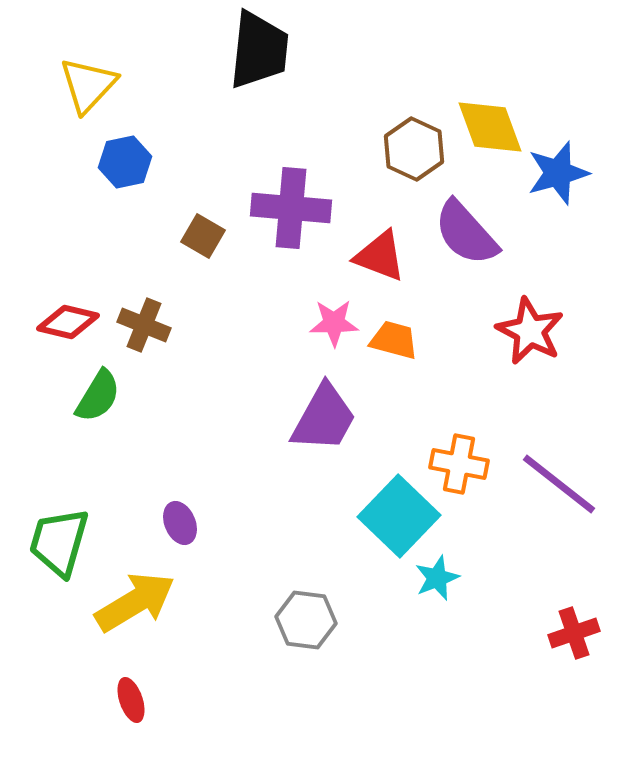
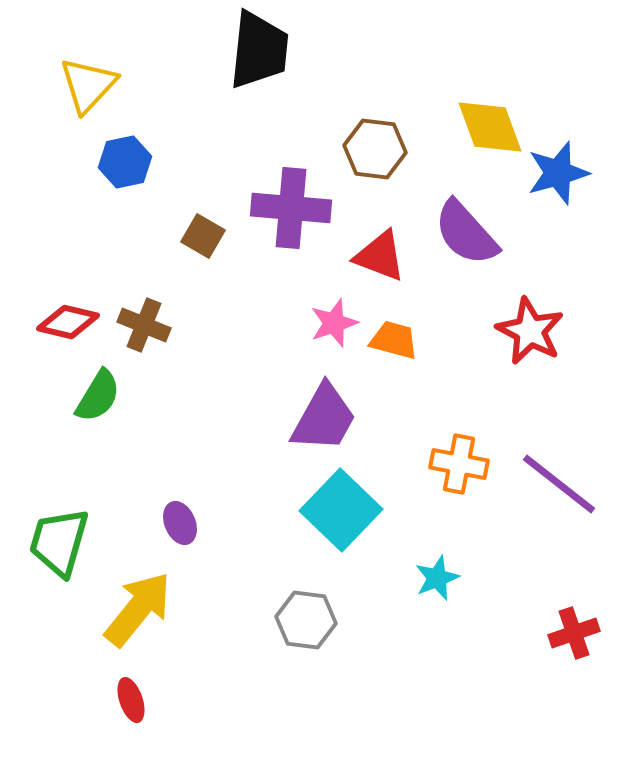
brown hexagon: moved 39 px left; rotated 18 degrees counterclockwise
pink star: rotated 18 degrees counterclockwise
cyan square: moved 58 px left, 6 px up
yellow arrow: moved 3 px right, 7 px down; rotated 20 degrees counterclockwise
